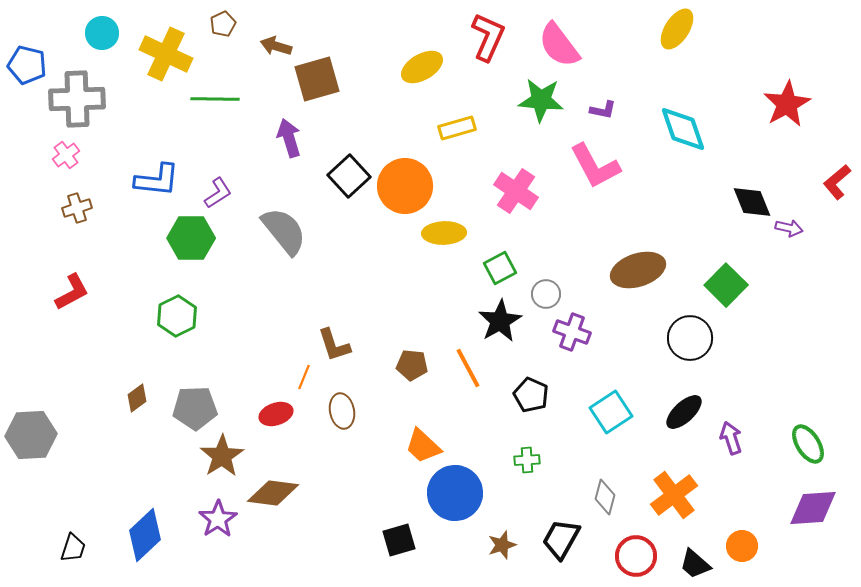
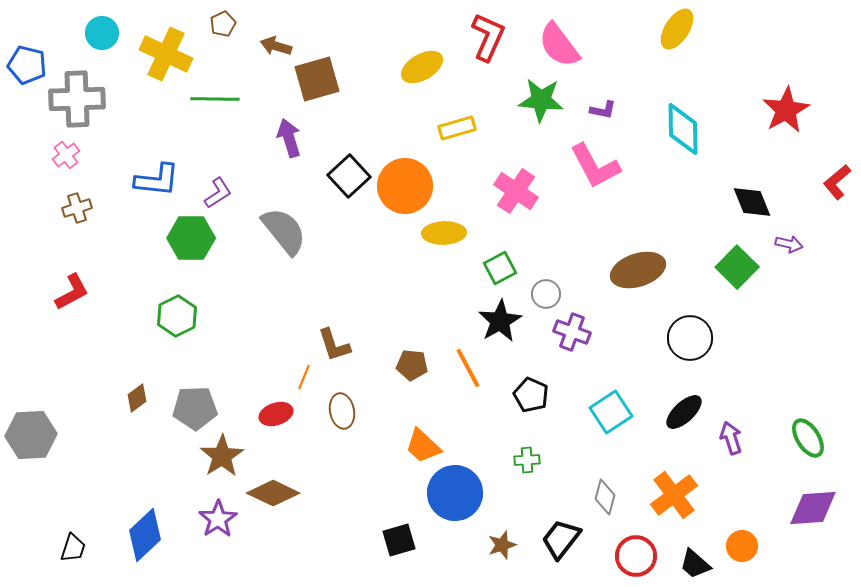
red star at (787, 104): moved 1 px left, 6 px down
cyan diamond at (683, 129): rotated 18 degrees clockwise
purple arrow at (789, 228): moved 16 px down
green square at (726, 285): moved 11 px right, 18 px up
green ellipse at (808, 444): moved 6 px up
brown diamond at (273, 493): rotated 18 degrees clockwise
black trapezoid at (561, 539): rotated 9 degrees clockwise
